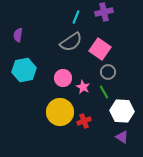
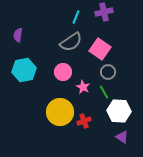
pink circle: moved 6 px up
white hexagon: moved 3 px left
